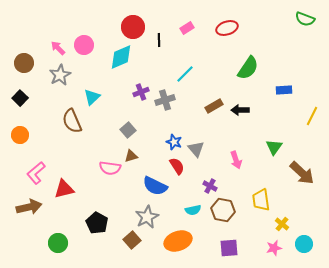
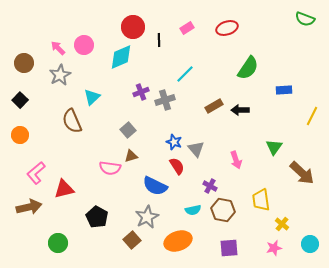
black square at (20, 98): moved 2 px down
black pentagon at (97, 223): moved 6 px up
cyan circle at (304, 244): moved 6 px right
